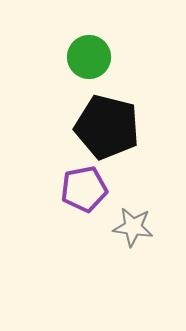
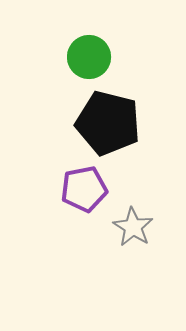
black pentagon: moved 1 px right, 4 px up
gray star: rotated 24 degrees clockwise
